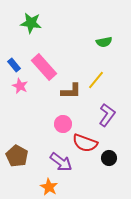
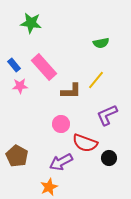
green semicircle: moved 3 px left, 1 px down
pink star: rotated 28 degrees counterclockwise
purple L-shape: rotated 150 degrees counterclockwise
pink circle: moved 2 px left
purple arrow: rotated 115 degrees clockwise
orange star: rotated 18 degrees clockwise
